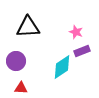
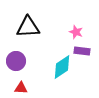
purple rectangle: rotated 28 degrees clockwise
